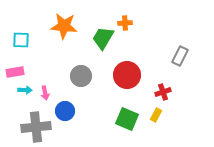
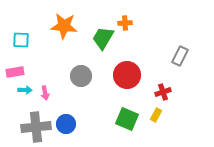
blue circle: moved 1 px right, 13 px down
